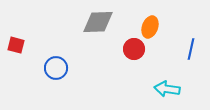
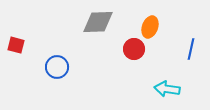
blue circle: moved 1 px right, 1 px up
